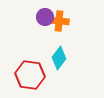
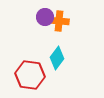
cyan diamond: moved 2 px left
